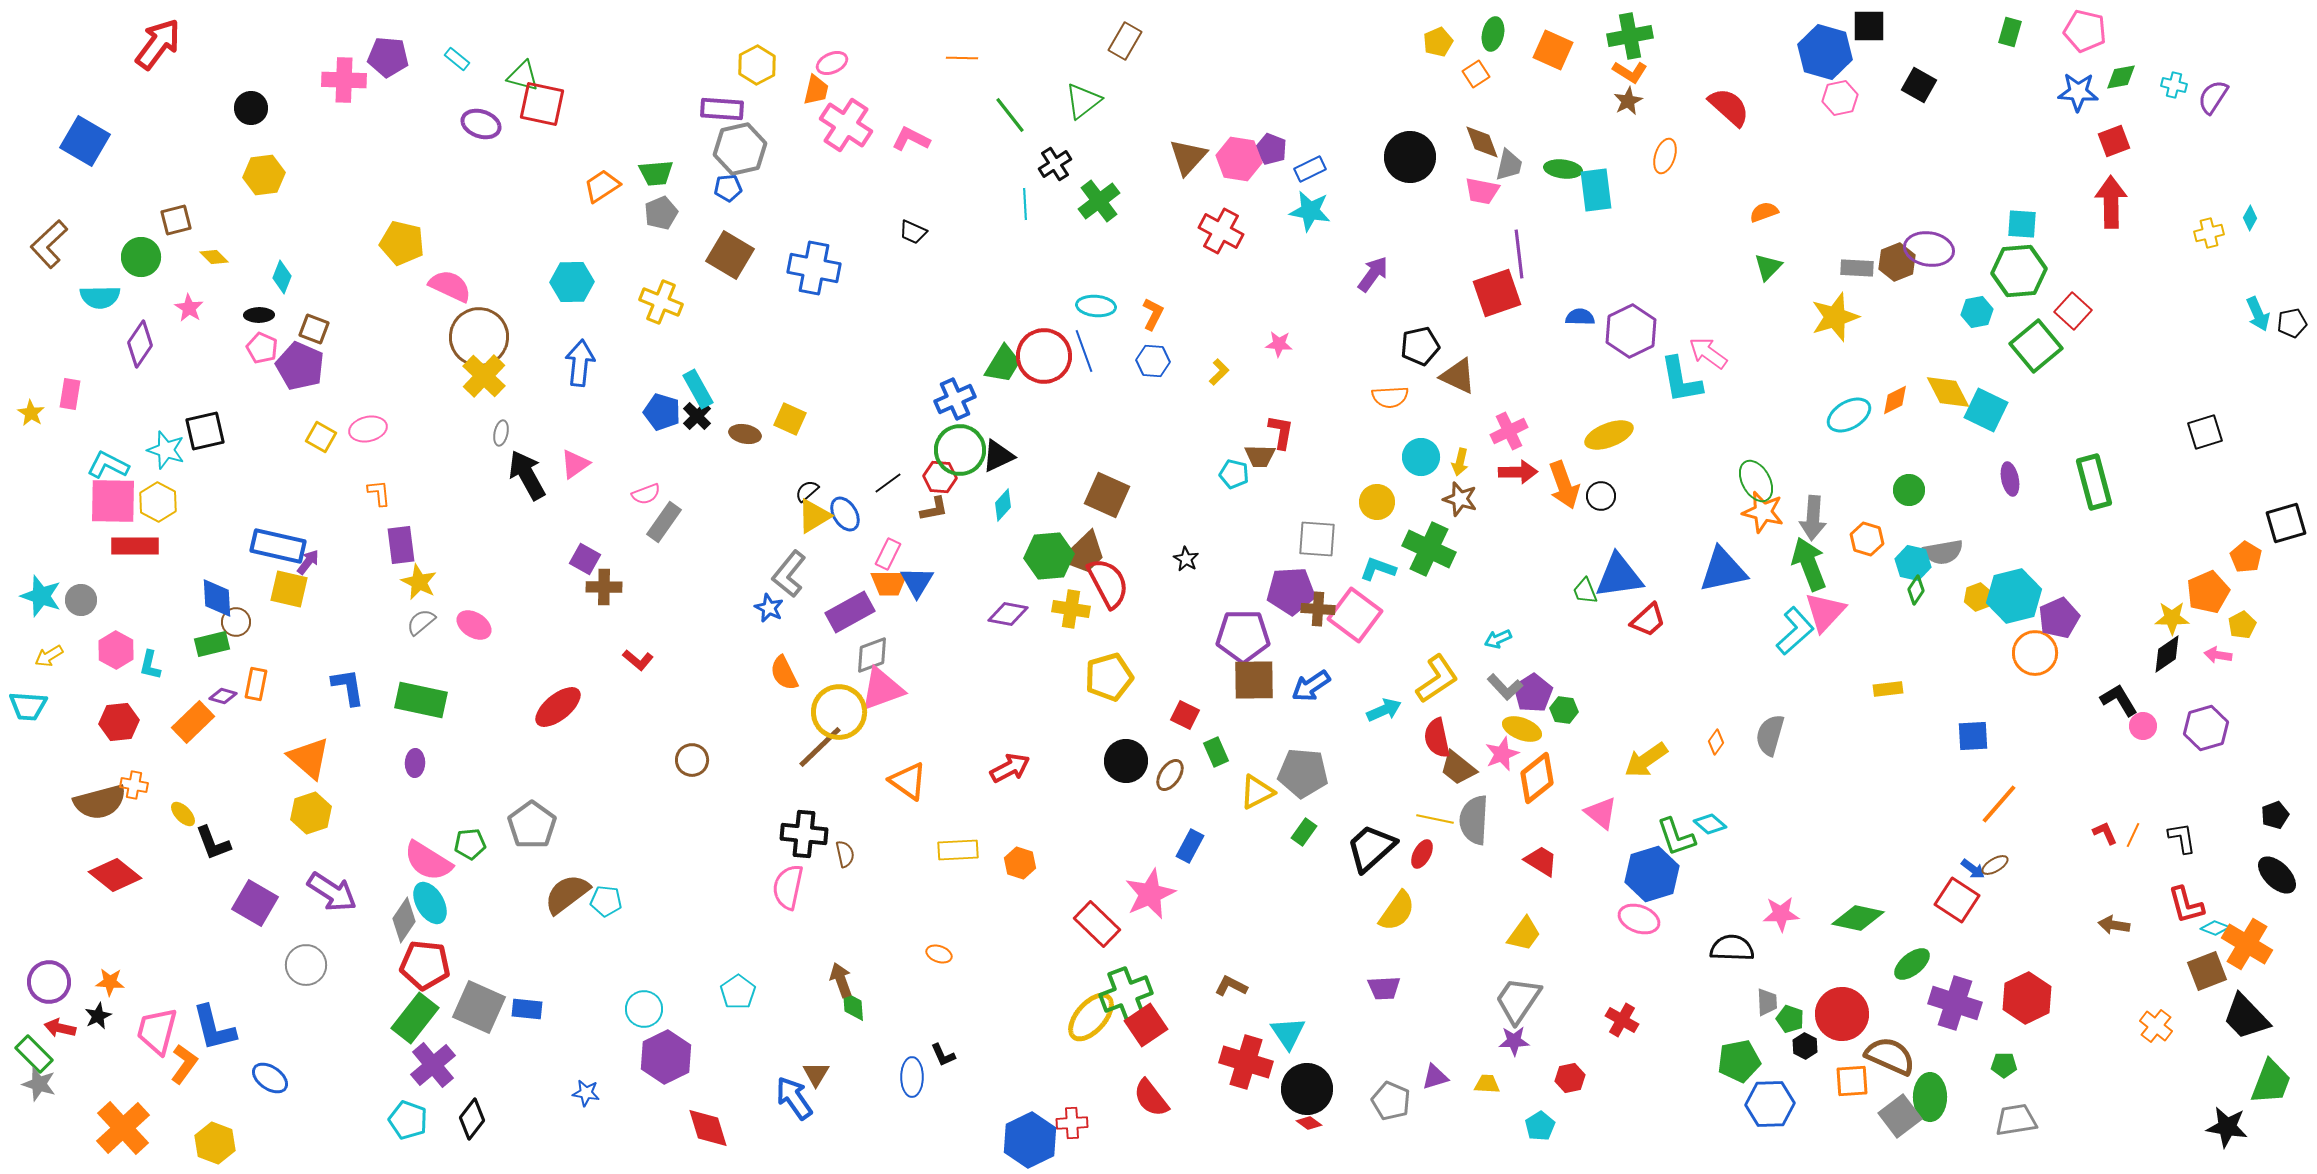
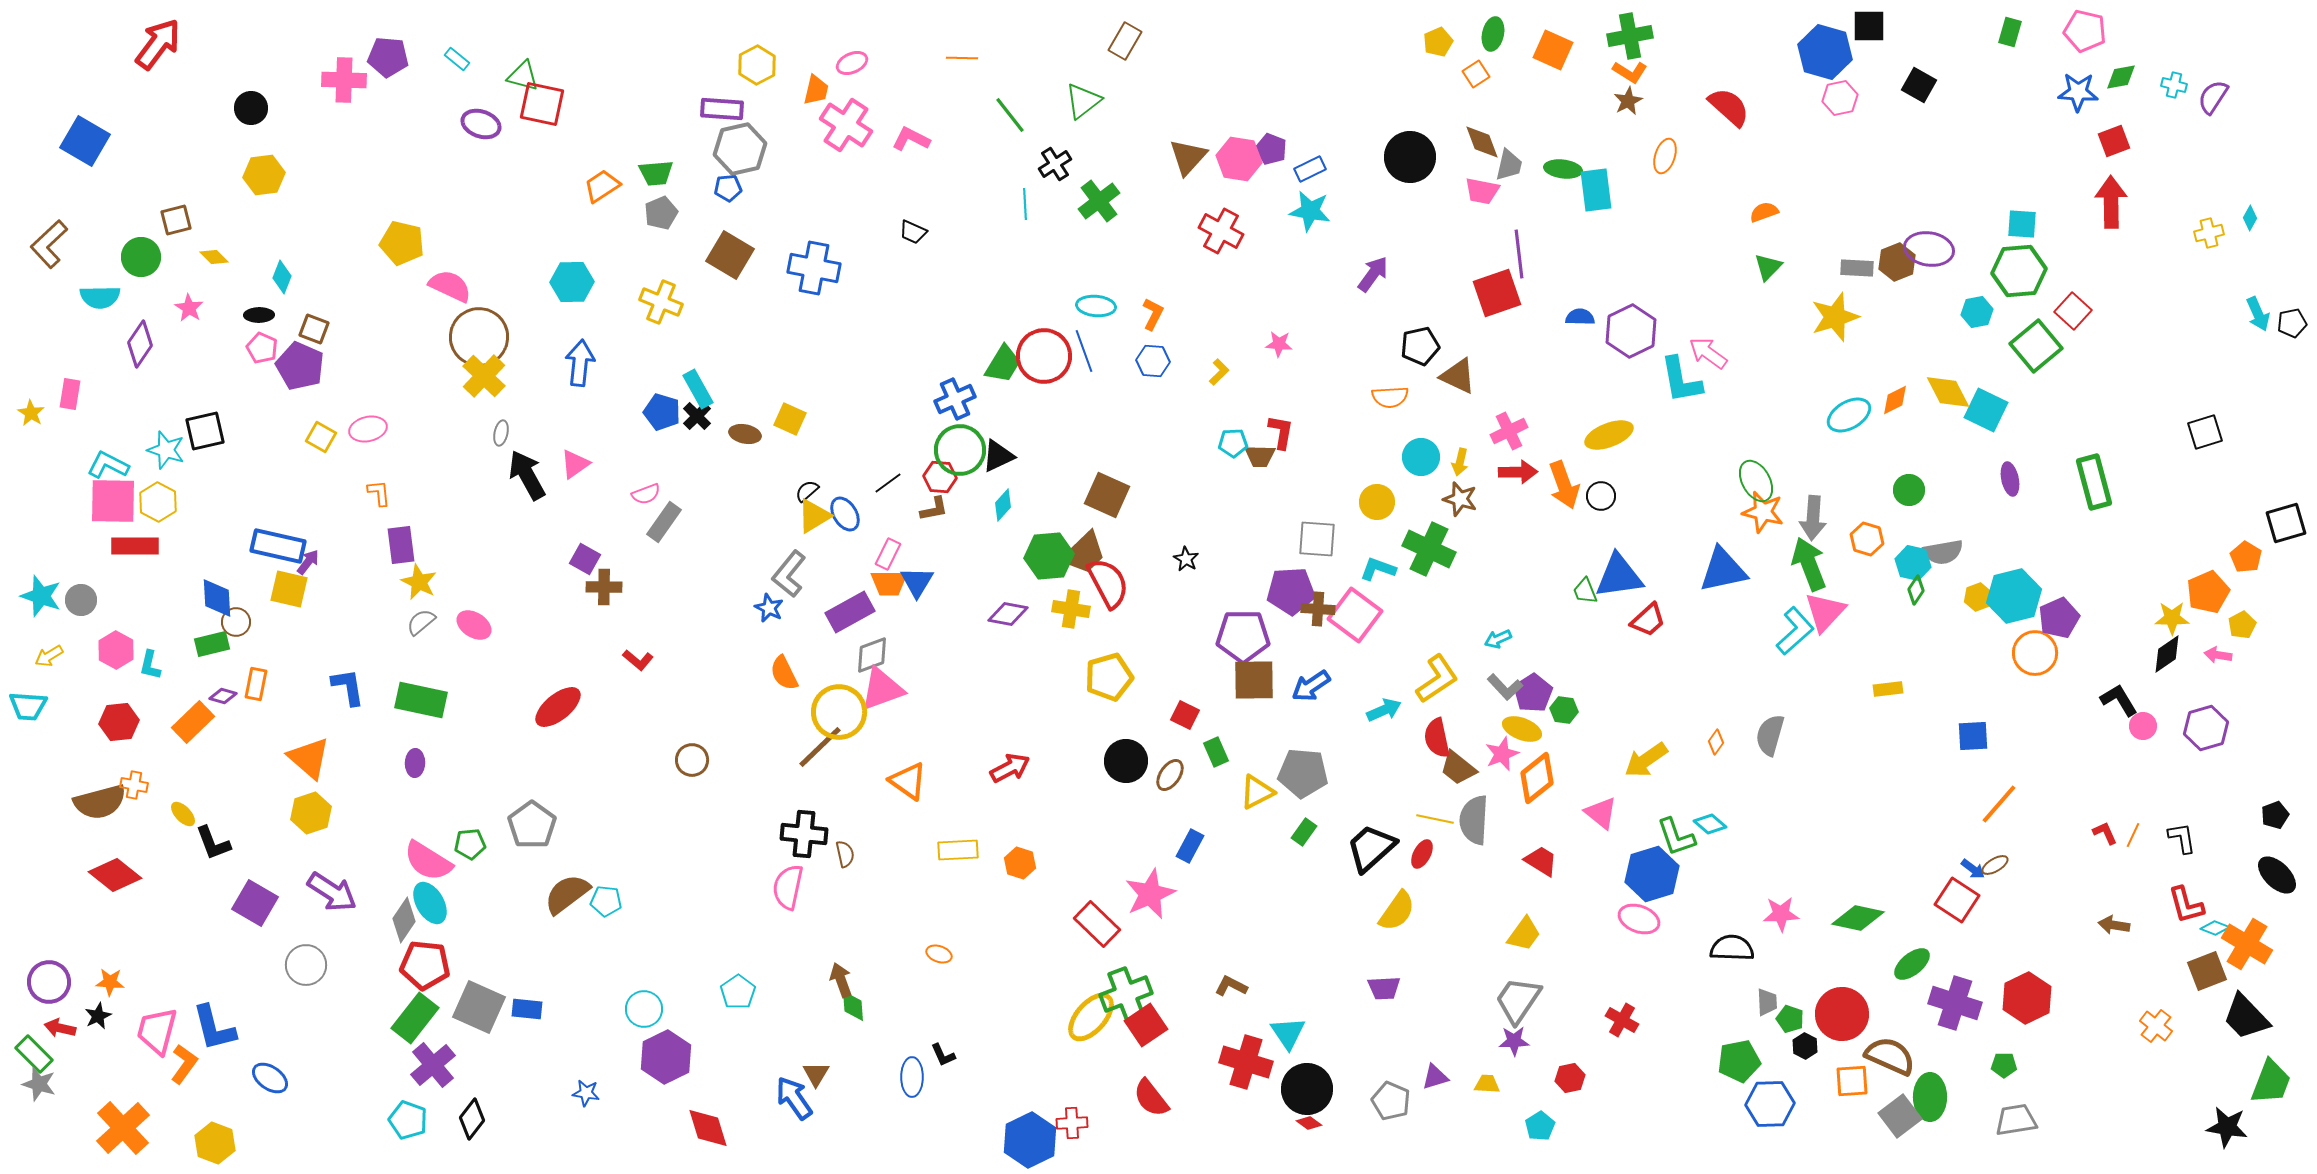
pink ellipse at (832, 63): moved 20 px right
cyan pentagon at (1234, 474): moved 1 px left, 31 px up; rotated 16 degrees counterclockwise
